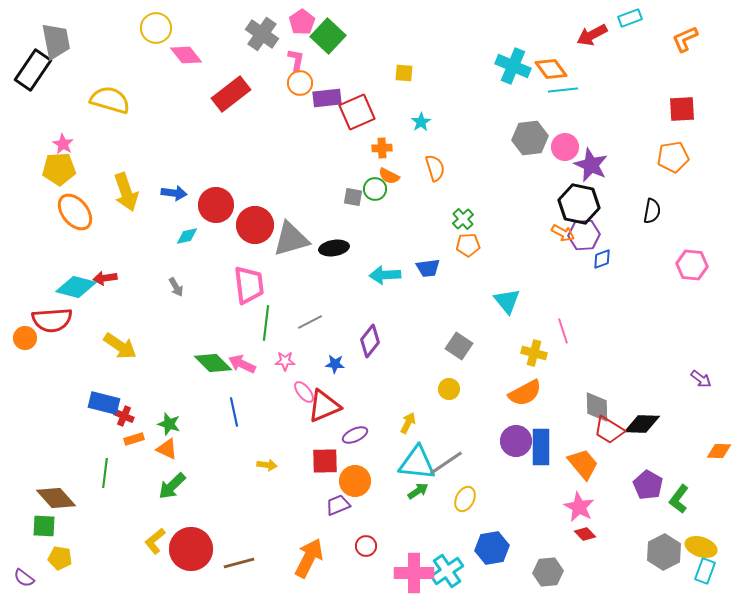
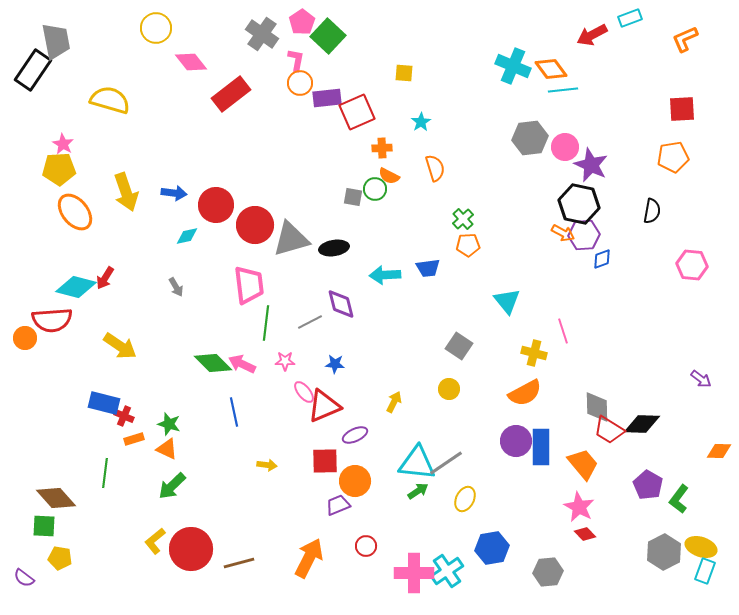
pink diamond at (186, 55): moved 5 px right, 7 px down
red arrow at (105, 278): rotated 50 degrees counterclockwise
purple diamond at (370, 341): moved 29 px left, 37 px up; rotated 52 degrees counterclockwise
yellow arrow at (408, 423): moved 14 px left, 21 px up
